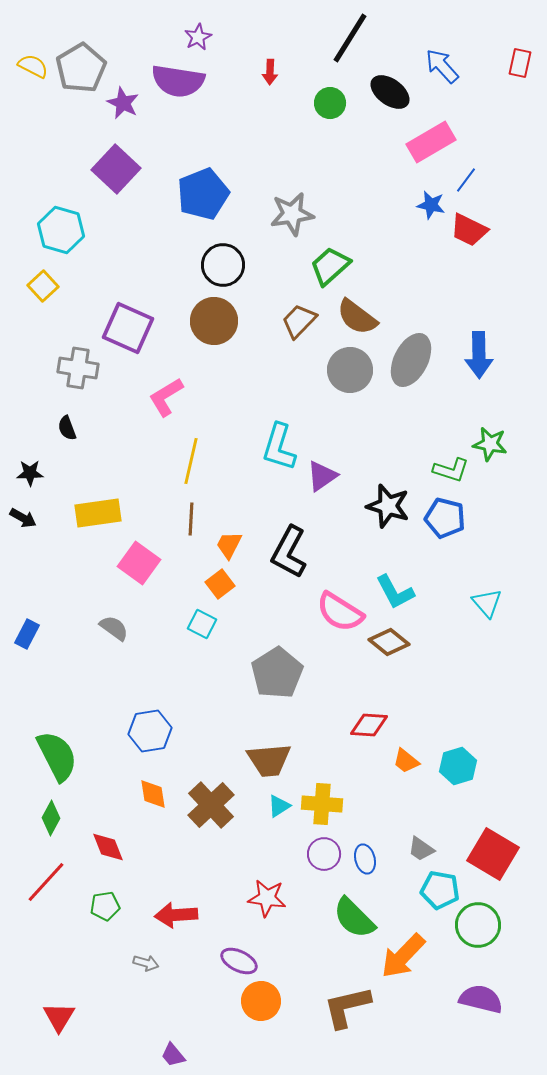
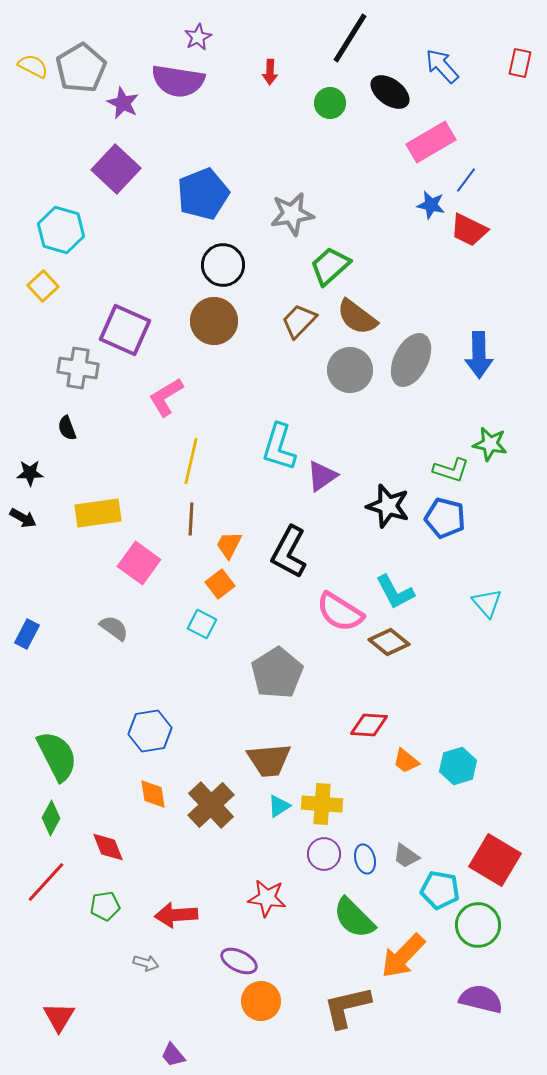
purple square at (128, 328): moved 3 px left, 2 px down
gray trapezoid at (421, 849): moved 15 px left, 7 px down
red square at (493, 854): moved 2 px right, 6 px down
